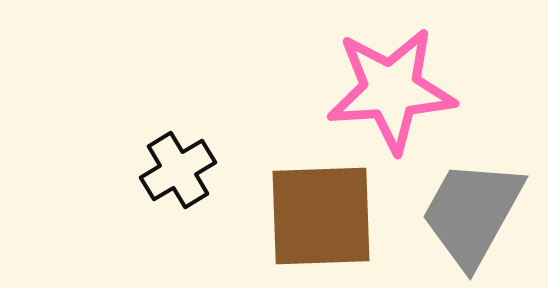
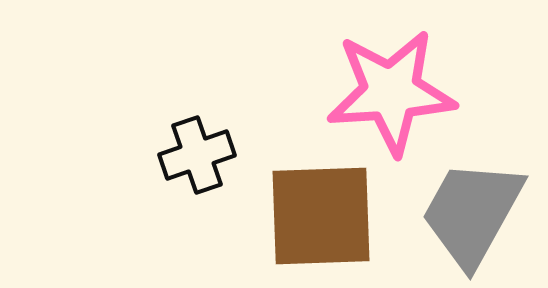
pink star: moved 2 px down
black cross: moved 19 px right, 15 px up; rotated 12 degrees clockwise
